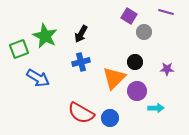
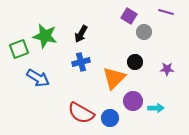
green star: rotated 15 degrees counterclockwise
purple circle: moved 4 px left, 10 px down
